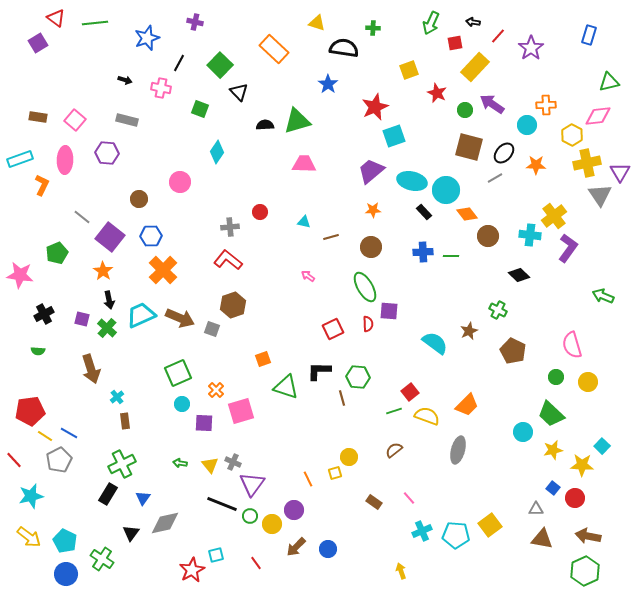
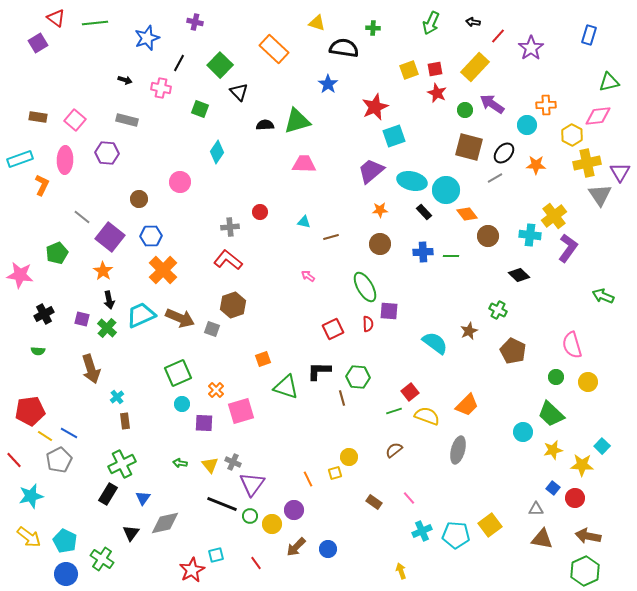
red square at (455, 43): moved 20 px left, 26 px down
orange star at (373, 210): moved 7 px right
brown circle at (371, 247): moved 9 px right, 3 px up
